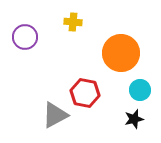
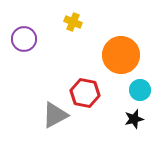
yellow cross: rotated 18 degrees clockwise
purple circle: moved 1 px left, 2 px down
orange circle: moved 2 px down
